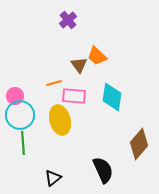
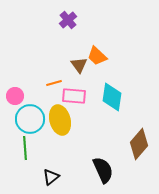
cyan circle: moved 10 px right, 4 px down
green line: moved 2 px right, 5 px down
black triangle: moved 2 px left, 1 px up
